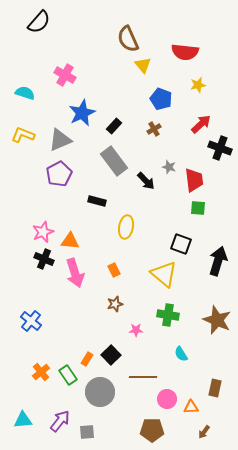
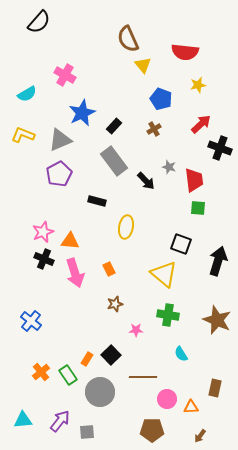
cyan semicircle at (25, 93): moved 2 px right, 1 px down; rotated 132 degrees clockwise
orange rectangle at (114, 270): moved 5 px left, 1 px up
brown arrow at (204, 432): moved 4 px left, 4 px down
